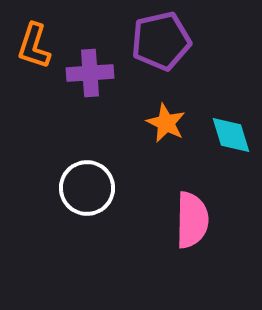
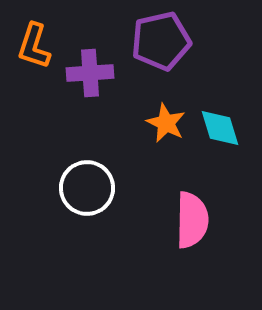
cyan diamond: moved 11 px left, 7 px up
